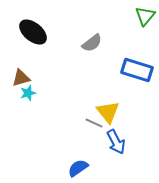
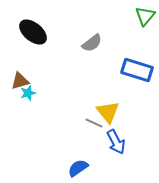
brown triangle: moved 1 px left, 3 px down
